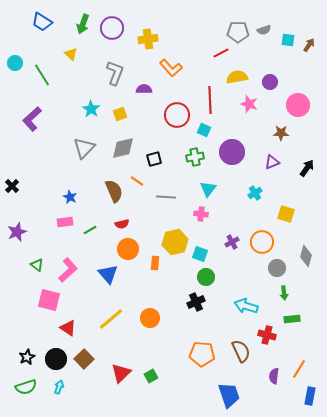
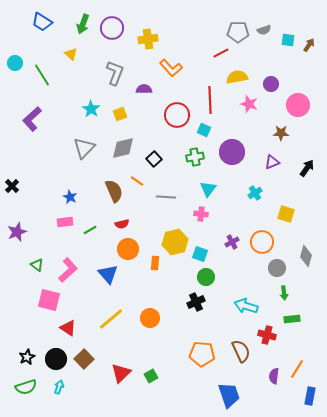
purple circle at (270, 82): moved 1 px right, 2 px down
black square at (154, 159): rotated 28 degrees counterclockwise
orange line at (299, 369): moved 2 px left
